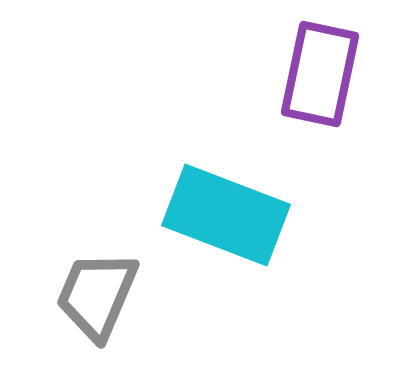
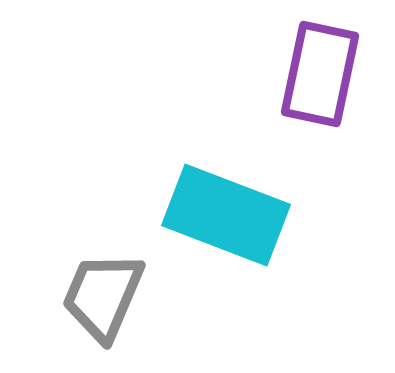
gray trapezoid: moved 6 px right, 1 px down
